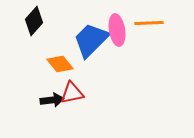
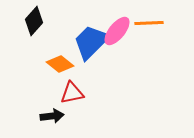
pink ellipse: moved 1 px down; rotated 48 degrees clockwise
blue trapezoid: moved 2 px down
orange diamond: rotated 12 degrees counterclockwise
black arrow: moved 16 px down
